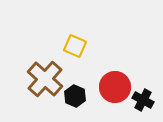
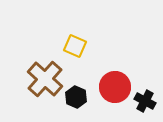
black hexagon: moved 1 px right, 1 px down
black cross: moved 2 px right, 1 px down
